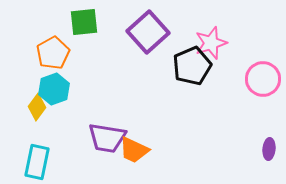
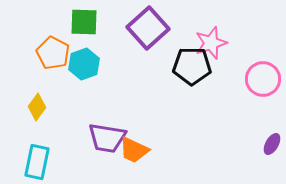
green square: rotated 8 degrees clockwise
purple square: moved 4 px up
orange pentagon: rotated 16 degrees counterclockwise
black pentagon: rotated 24 degrees clockwise
cyan hexagon: moved 30 px right, 25 px up
purple ellipse: moved 3 px right, 5 px up; rotated 25 degrees clockwise
